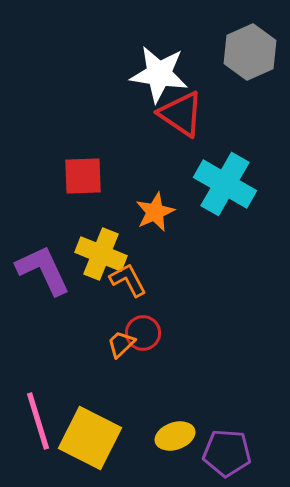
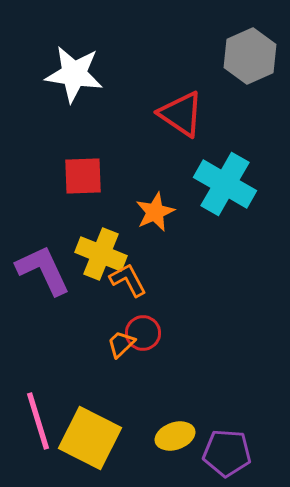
gray hexagon: moved 4 px down
white star: moved 85 px left
